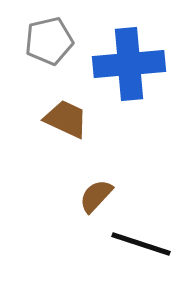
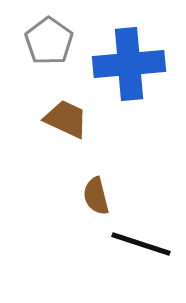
gray pentagon: rotated 24 degrees counterclockwise
brown semicircle: rotated 57 degrees counterclockwise
